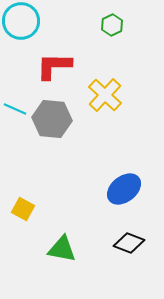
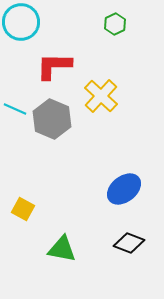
cyan circle: moved 1 px down
green hexagon: moved 3 px right, 1 px up
yellow cross: moved 4 px left, 1 px down
gray hexagon: rotated 18 degrees clockwise
